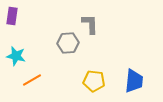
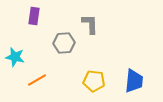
purple rectangle: moved 22 px right
gray hexagon: moved 4 px left
cyan star: moved 1 px left, 1 px down
orange line: moved 5 px right
